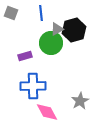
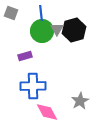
gray triangle: rotated 32 degrees counterclockwise
green circle: moved 9 px left, 12 px up
